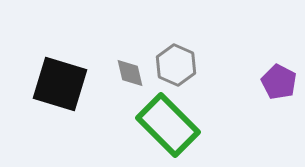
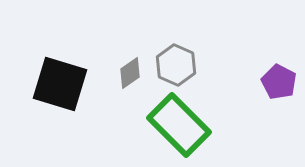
gray diamond: rotated 68 degrees clockwise
green rectangle: moved 11 px right
